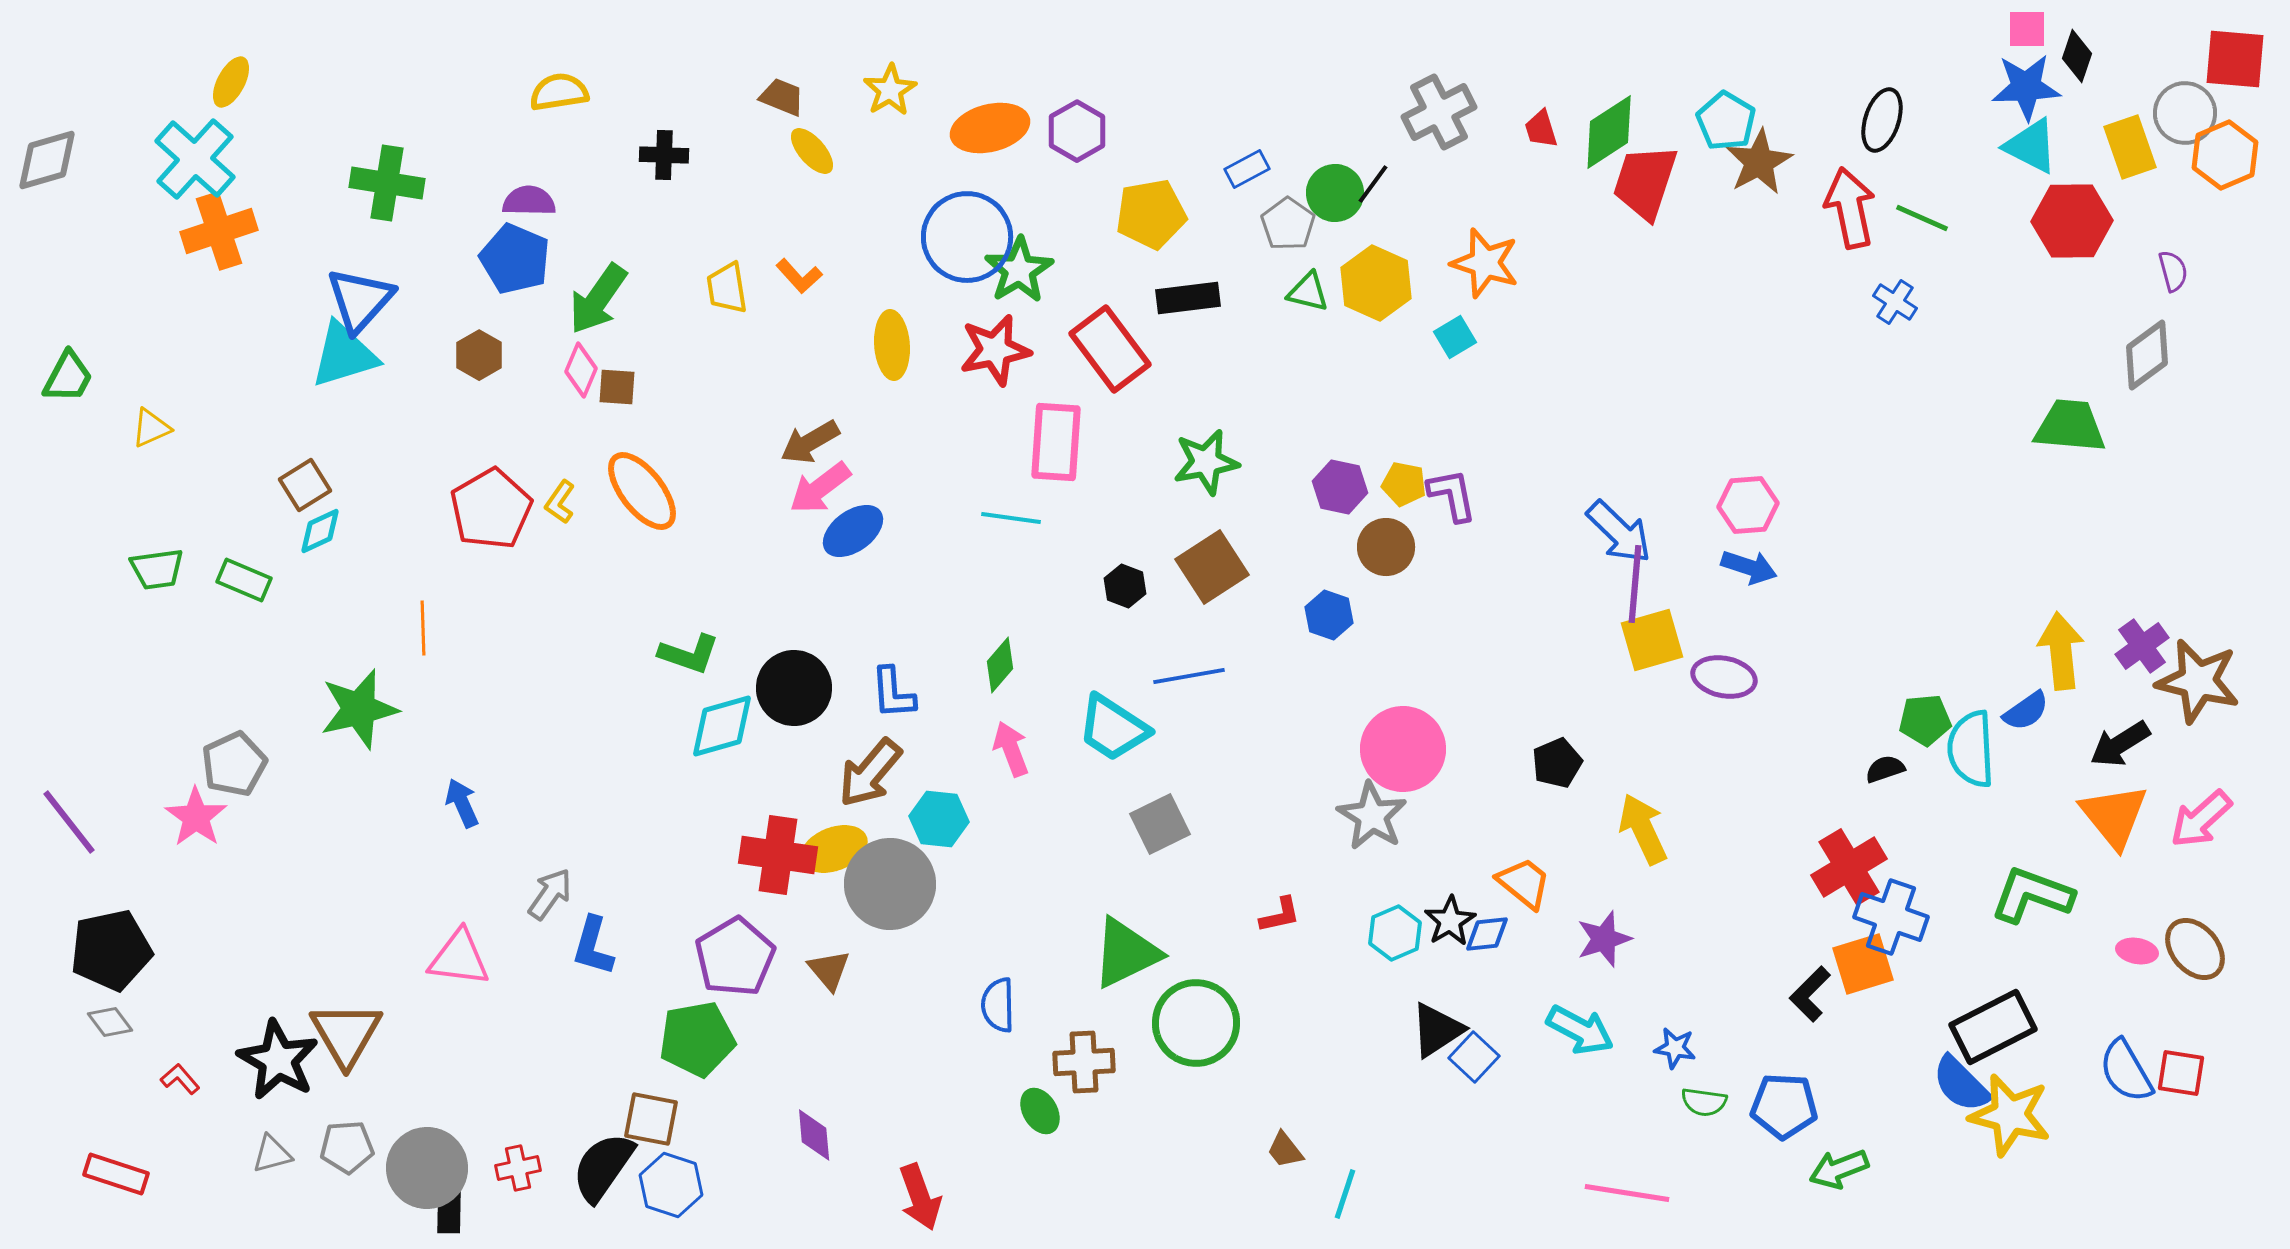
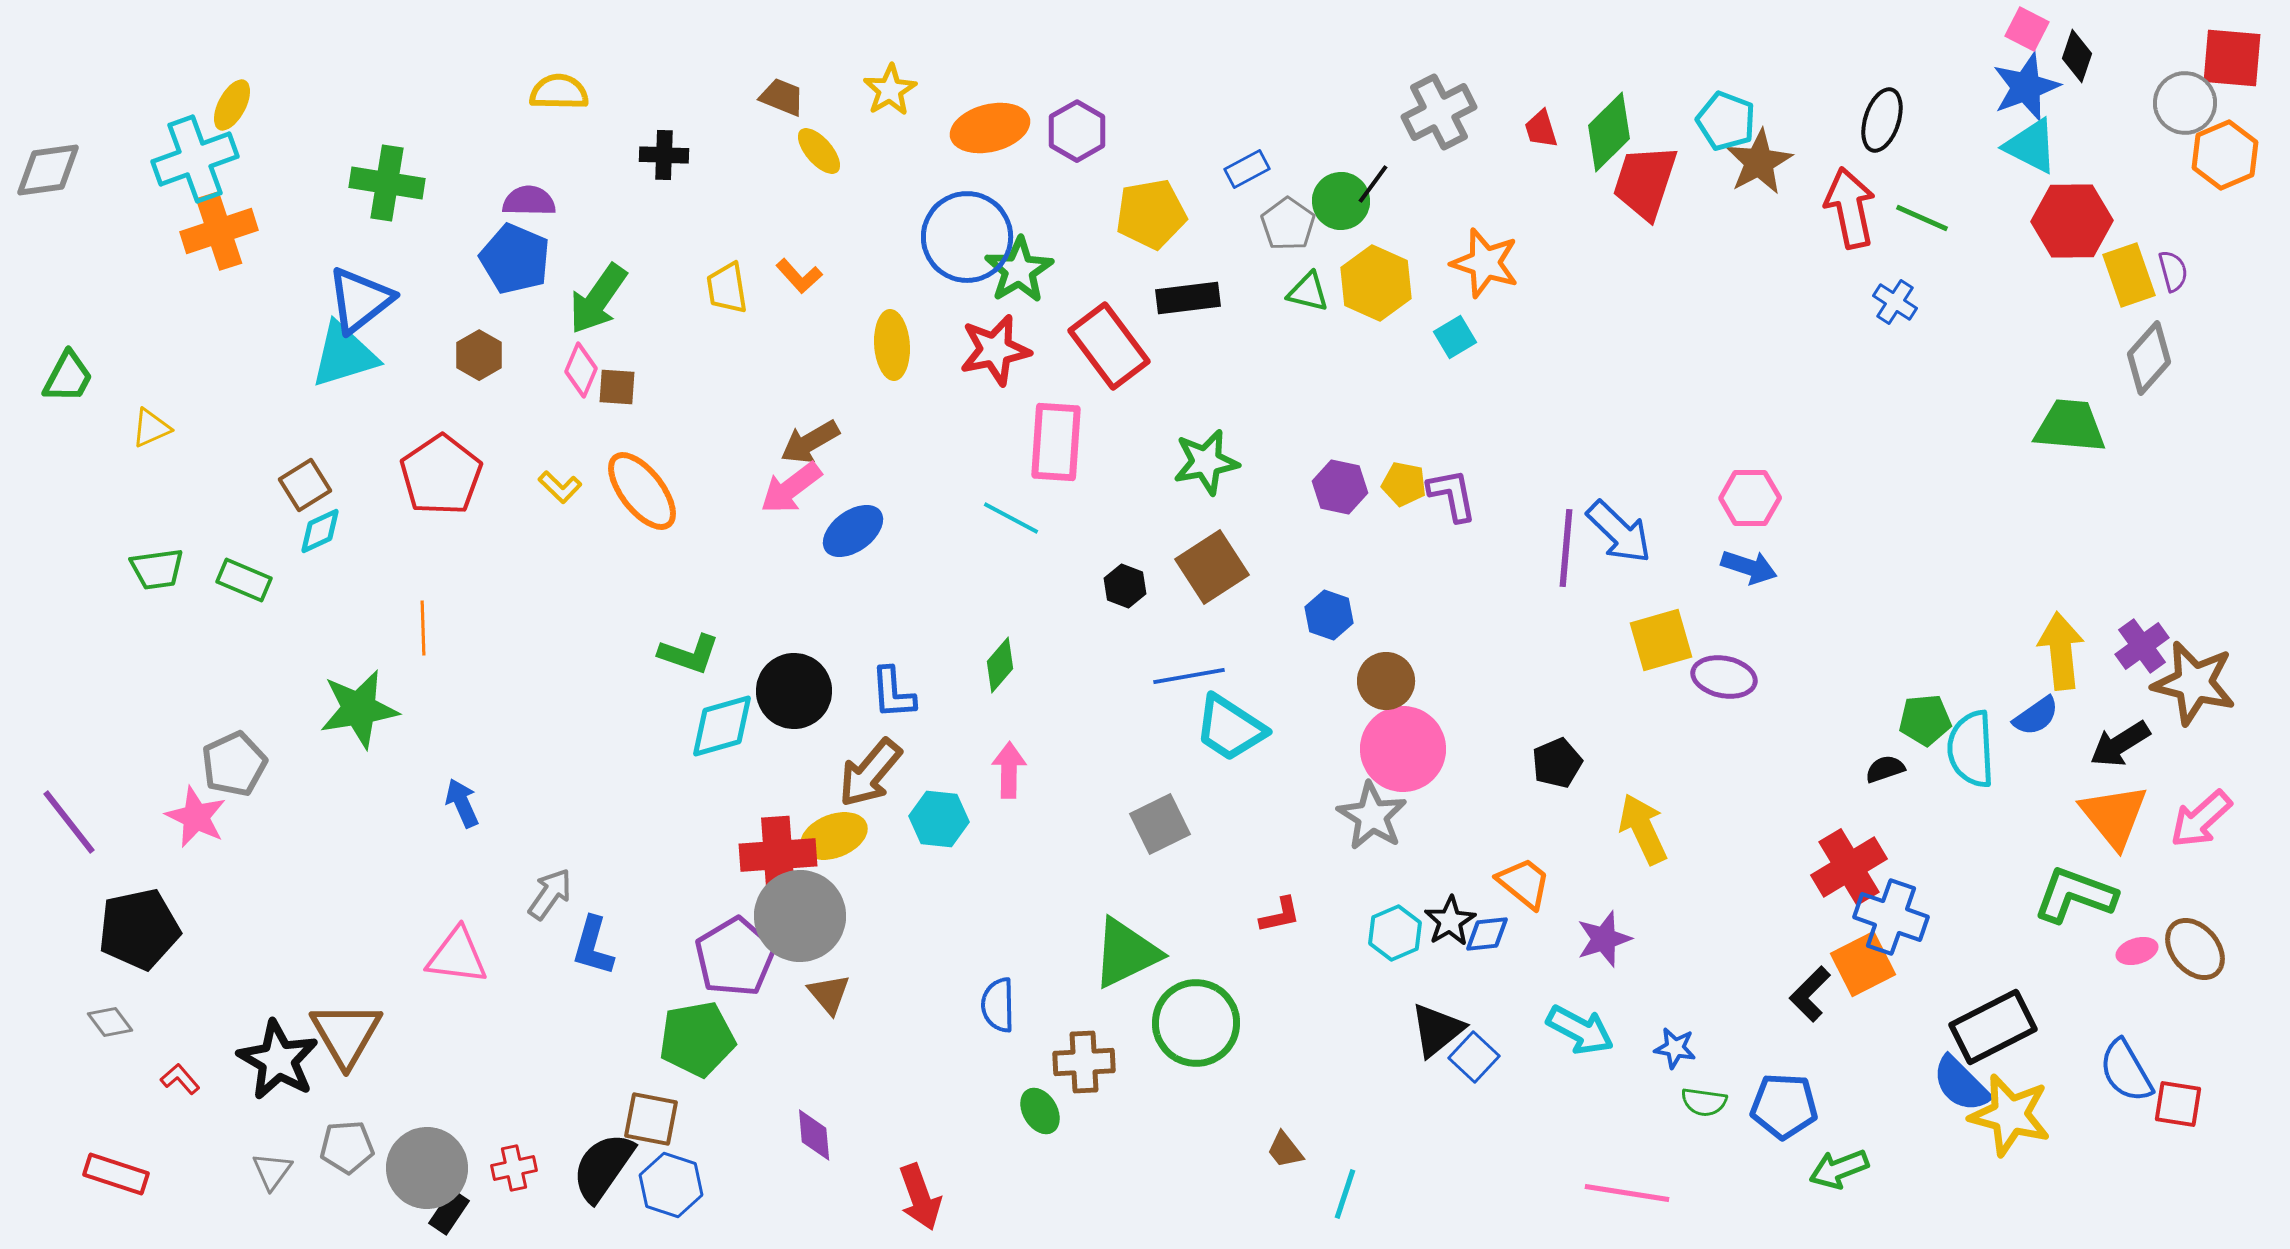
pink square at (2027, 29): rotated 27 degrees clockwise
red square at (2235, 59): moved 3 px left, 1 px up
yellow ellipse at (231, 82): moved 1 px right, 23 px down
blue star at (2026, 87): rotated 18 degrees counterclockwise
yellow semicircle at (559, 92): rotated 10 degrees clockwise
gray circle at (2185, 113): moved 10 px up
cyan pentagon at (1726, 121): rotated 10 degrees counterclockwise
green diamond at (1609, 132): rotated 12 degrees counterclockwise
yellow rectangle at (2130, 147): moved 1 px left, 128 px down
yellow ellipse at (812, 151): moved 7 px right
cyan cross at (195, 159): rotated 28 degrees clockwise
gray diamond at (47, 160): moved 1 px right, 10 px down; rotated 8 degrees clockwise
green circle at (1335, 193): moved 6 px right, 8 px down
blue triangle at (360, 300): rotated 10 degrees clockwise
red rectangle at (1110, 349): moved 1 px left, 3 px up
gray diamond at (2147, 355): moved 2 px right, 3 px down; rotated 12 degrees counterclockwise
pink arrow at (820, 488): moved 29 px left
yellow L-shape at (560, 502): moved 15 px up; rotated 81 degrees counterclockwise
pink hexagon at (1748, 505): moved 2 px right, 7 px up; rotated 4 degrees clockwise
red pentagon at (491, 509): moved 50 px left, 34 px up; rotated 4 degrees counterclockwise
cyan line at (1011, 518): rotated 20 degrees clockwise
brown circle at (1386, 547): moved 134 px down
purple line at (1635, 584): moved 69 px left, 36 px up
yellow square at (1652, 640): moved 9 px right
brown star at (2198, 681): moved 4 px left, 2 px down
black circle at (794, 688): moved 3 px down
green star at (359, 709): rotated 4 degrees clockwise
blue semicircle at (2026, 711): moved 10 px right, 5 px down
cyan trapezoid at (1113, 728): moved 117 px right
pink arrow at (1011, 749): moved 2 px left, 21 px down; rotated 22 degrees clockwise
pink star at (196, 817): rotated 10 degrees counterclockwise
yellow ellipse at (834, 849): moved 13 px up
red cross at (778, 855): rotated 12 degrees counterclockwise
gray circle at (890, 884): moved 90 px left, 32 px down
green L-shape at (2032, 895): moved 43 px right
black pentagon at (111, 950): moved 28 px right, 21 px up
pink ellipse at (2137, 951): rotated 27 degrees counterclockwise
pink triangle at (459, 958): moved 2 px left, 2 px up
orange square at (1863, 964): rotated 10 degrees counterclockwise
brown triangle at (829, 970): moved 24 px down
black triangle at (1437, 1030): rotated 6 degrees counterclockwise
red square at (2181, 1073): moved 3 px left, 31 px down
gray triangle at (272, 1154): moved 17 px down; rotated 39 degrees counterclockwise
red cross at (518, 1168): moved 4 px left
black rectangle at (449, 1212): rotated 33 degrees clockwise
